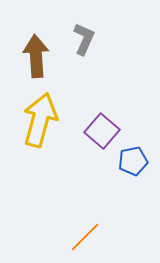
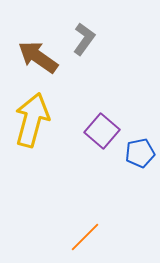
gray L-shape: rotated 12 degrees clockwise
brown arrow: moved 2 px right, 1 px down; rotated 51 degrees counterclockwise
yellow arrow: moved 8 px left
blue pentagon: moved 7 px right, 8 px up
